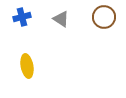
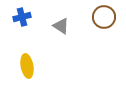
gray triangle: moved 7 px down
